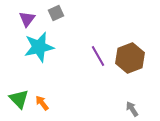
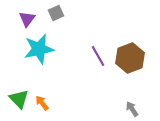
cyan star: moved 2 px down
